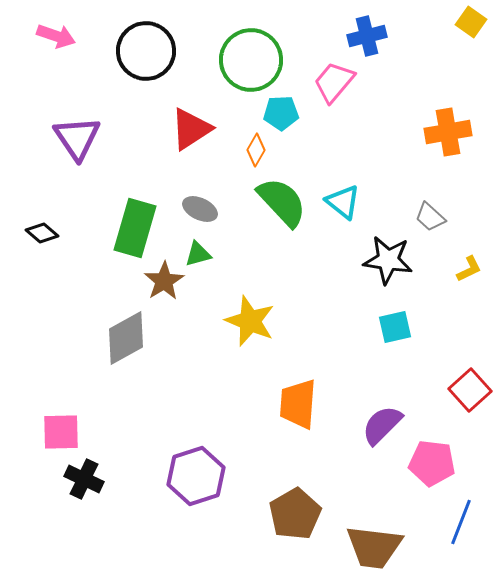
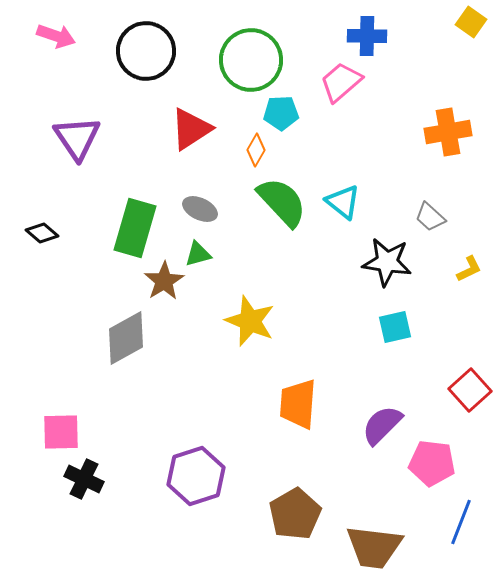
blue cross: rotated 15 degrees clockwise
pink trapezoid: moved 7 px right; rotated 9 degrees clockwise
black star: moved 1 px left, 2 px down
